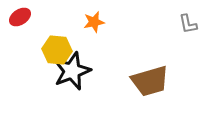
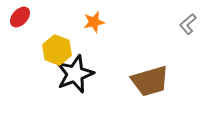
red ellipse: rotated 15 degrees counterclockwise
gray L-shape: rotated 60 degrees clockwise
yellow hexagon: rotated 16 degrees clockwise
black star: moved 3 px right, 3 px down
